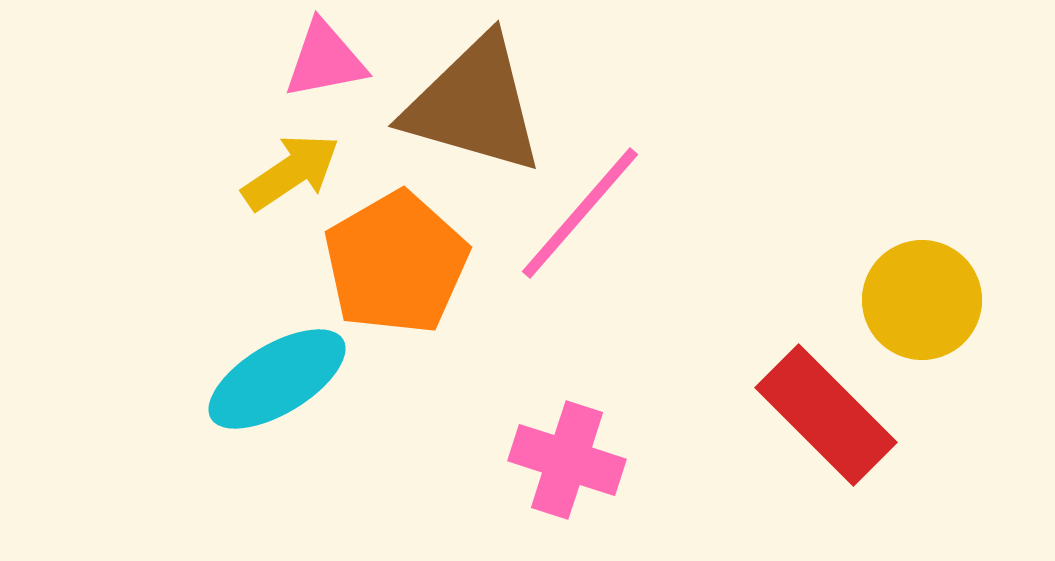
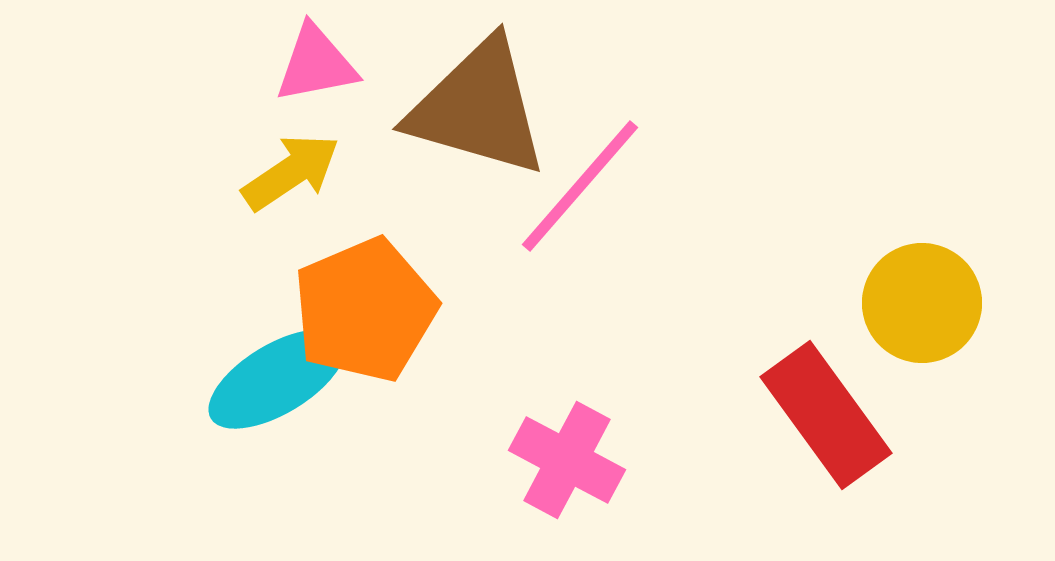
pink triangle: moved 9 px left, 4 px down
brown triangle: moved 4 px right, 3 px down
pink line: moved 27 px up
orange pentagon: moved 31 px left, 47 px down; rotated 7 degrees clockwise
yellow circle: moved 3 px down
red rectangle: rotated 9 degrees clockwise
pink cross: rotated 10 degrees clockwise
